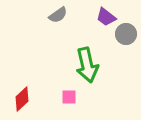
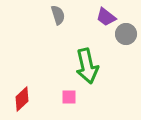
gray semicircle: rotated 72 degrees counterclockwise
green arrow: moved 1 px down
